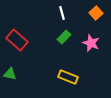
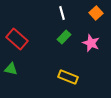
red rectangle: moved 1 px up
green triangle: moved 1 px right, 5 px up
